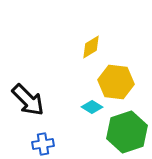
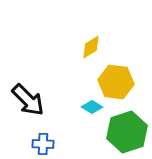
blue cross: rotated 10 degrees clockwise
